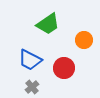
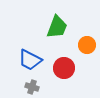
green trapezoid: moved 9 px right, 3 px down; rotated 35 degrees counterclockwise
orange circle: moved 3 px right, 5 px down
gray cross: rotated 32 degrees counterclockwise
